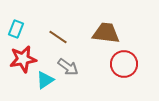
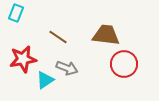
cyan rectangle: moved 16 px up
brown trapezoid: moved 2 px down
gray arrow: moved 1 px left, 1 px down; rotated 15 degrees counterclockwise
